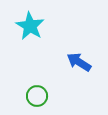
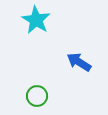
cyan star: moved 6 px right, 6 px up
